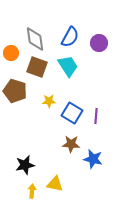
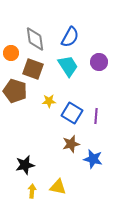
purple circle: moved 19 px down
brown square: moved 4 px left, 2 px down
brown star: rotated 18 degrees counterclockwise
yellow triangle: moved 3 px right, 3 px down
